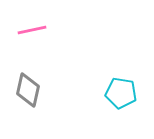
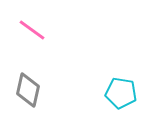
pink line: rotated 48 degrees clockwise
